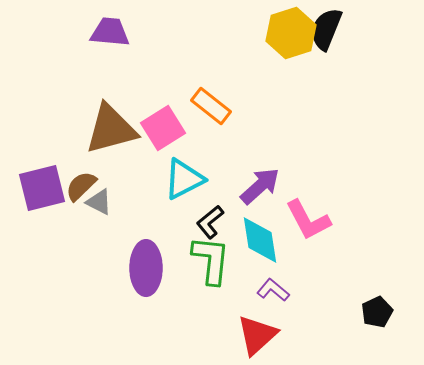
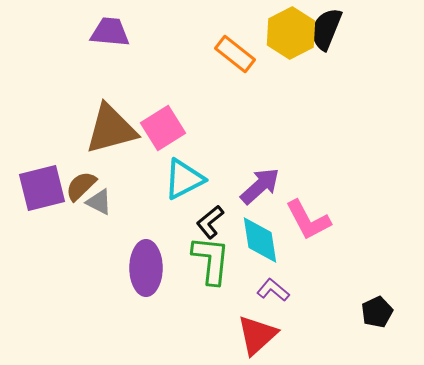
yellow hexagon: rotated 9 degrees counterclockwise
orange rectangle: moved 24 px right, 52 px up
